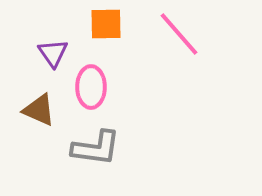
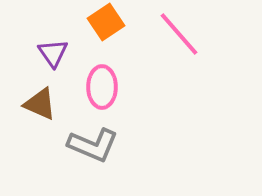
orange square: moved 2 px up; rotated 33 degrees counterclockwise
pink ellipse: moved 11 px right
brown triangle: moved 1 px right, 6 px up
gray L-shape: moved 3 px left, 3 px up; rotated 15 degrees clockwise
